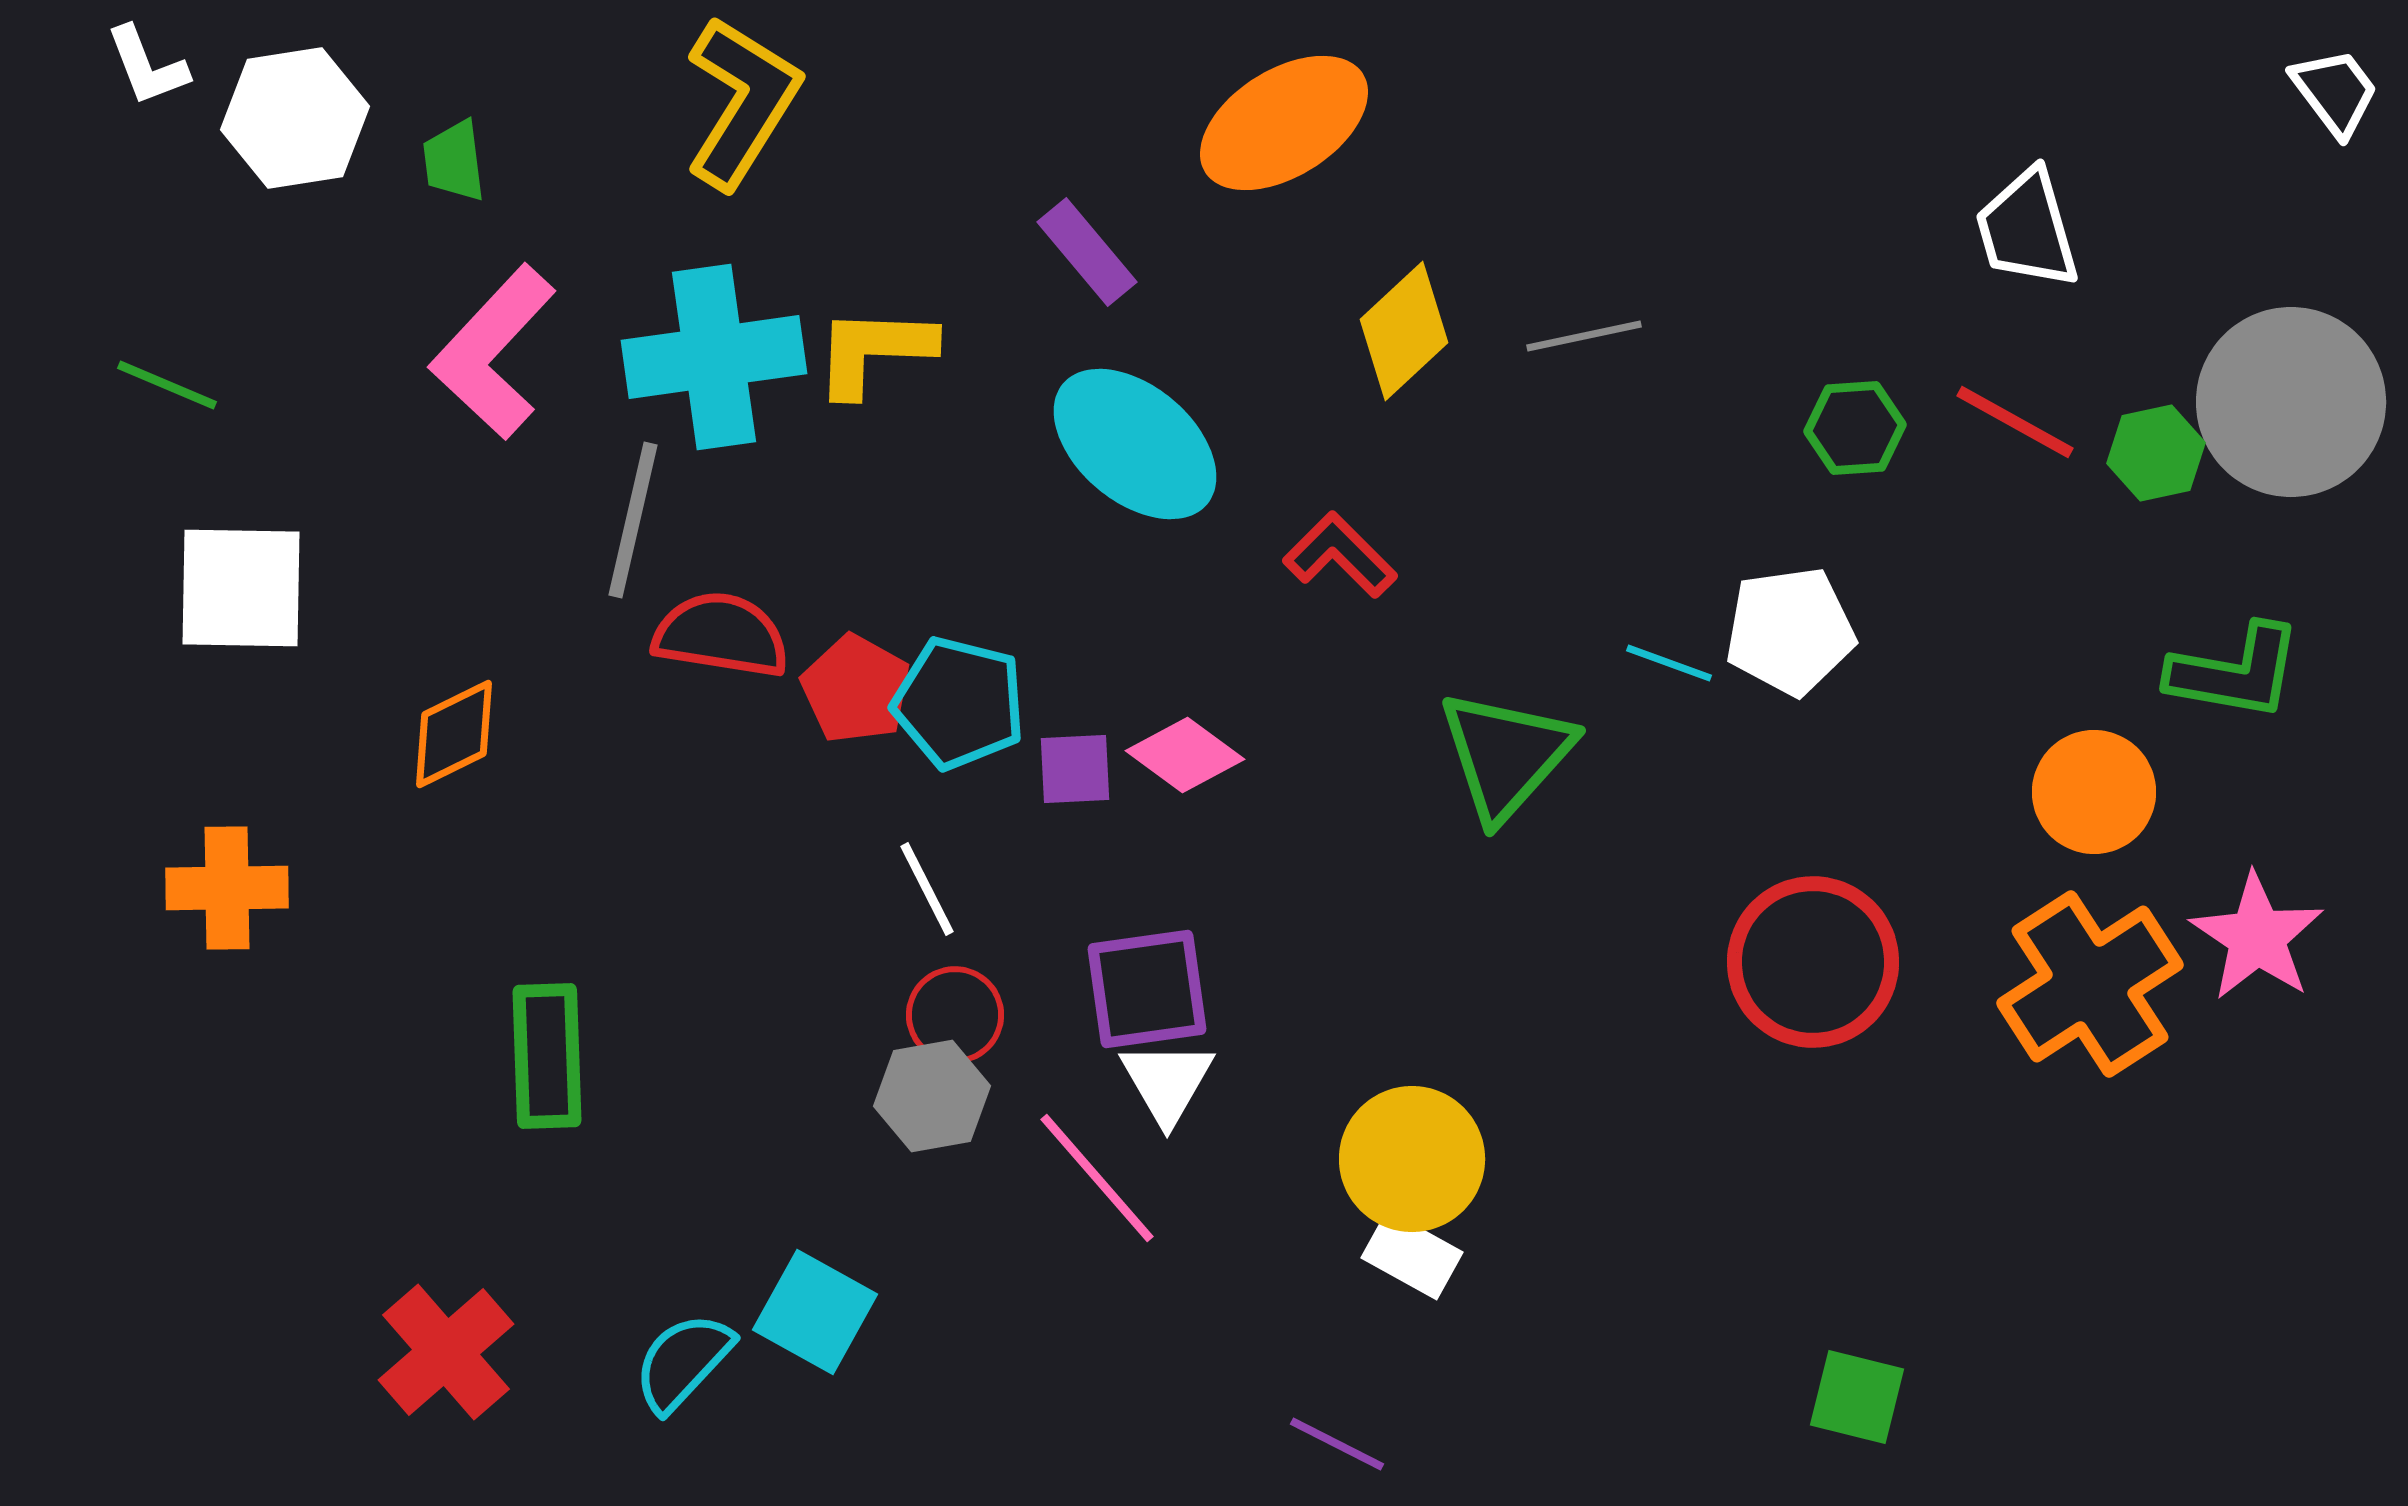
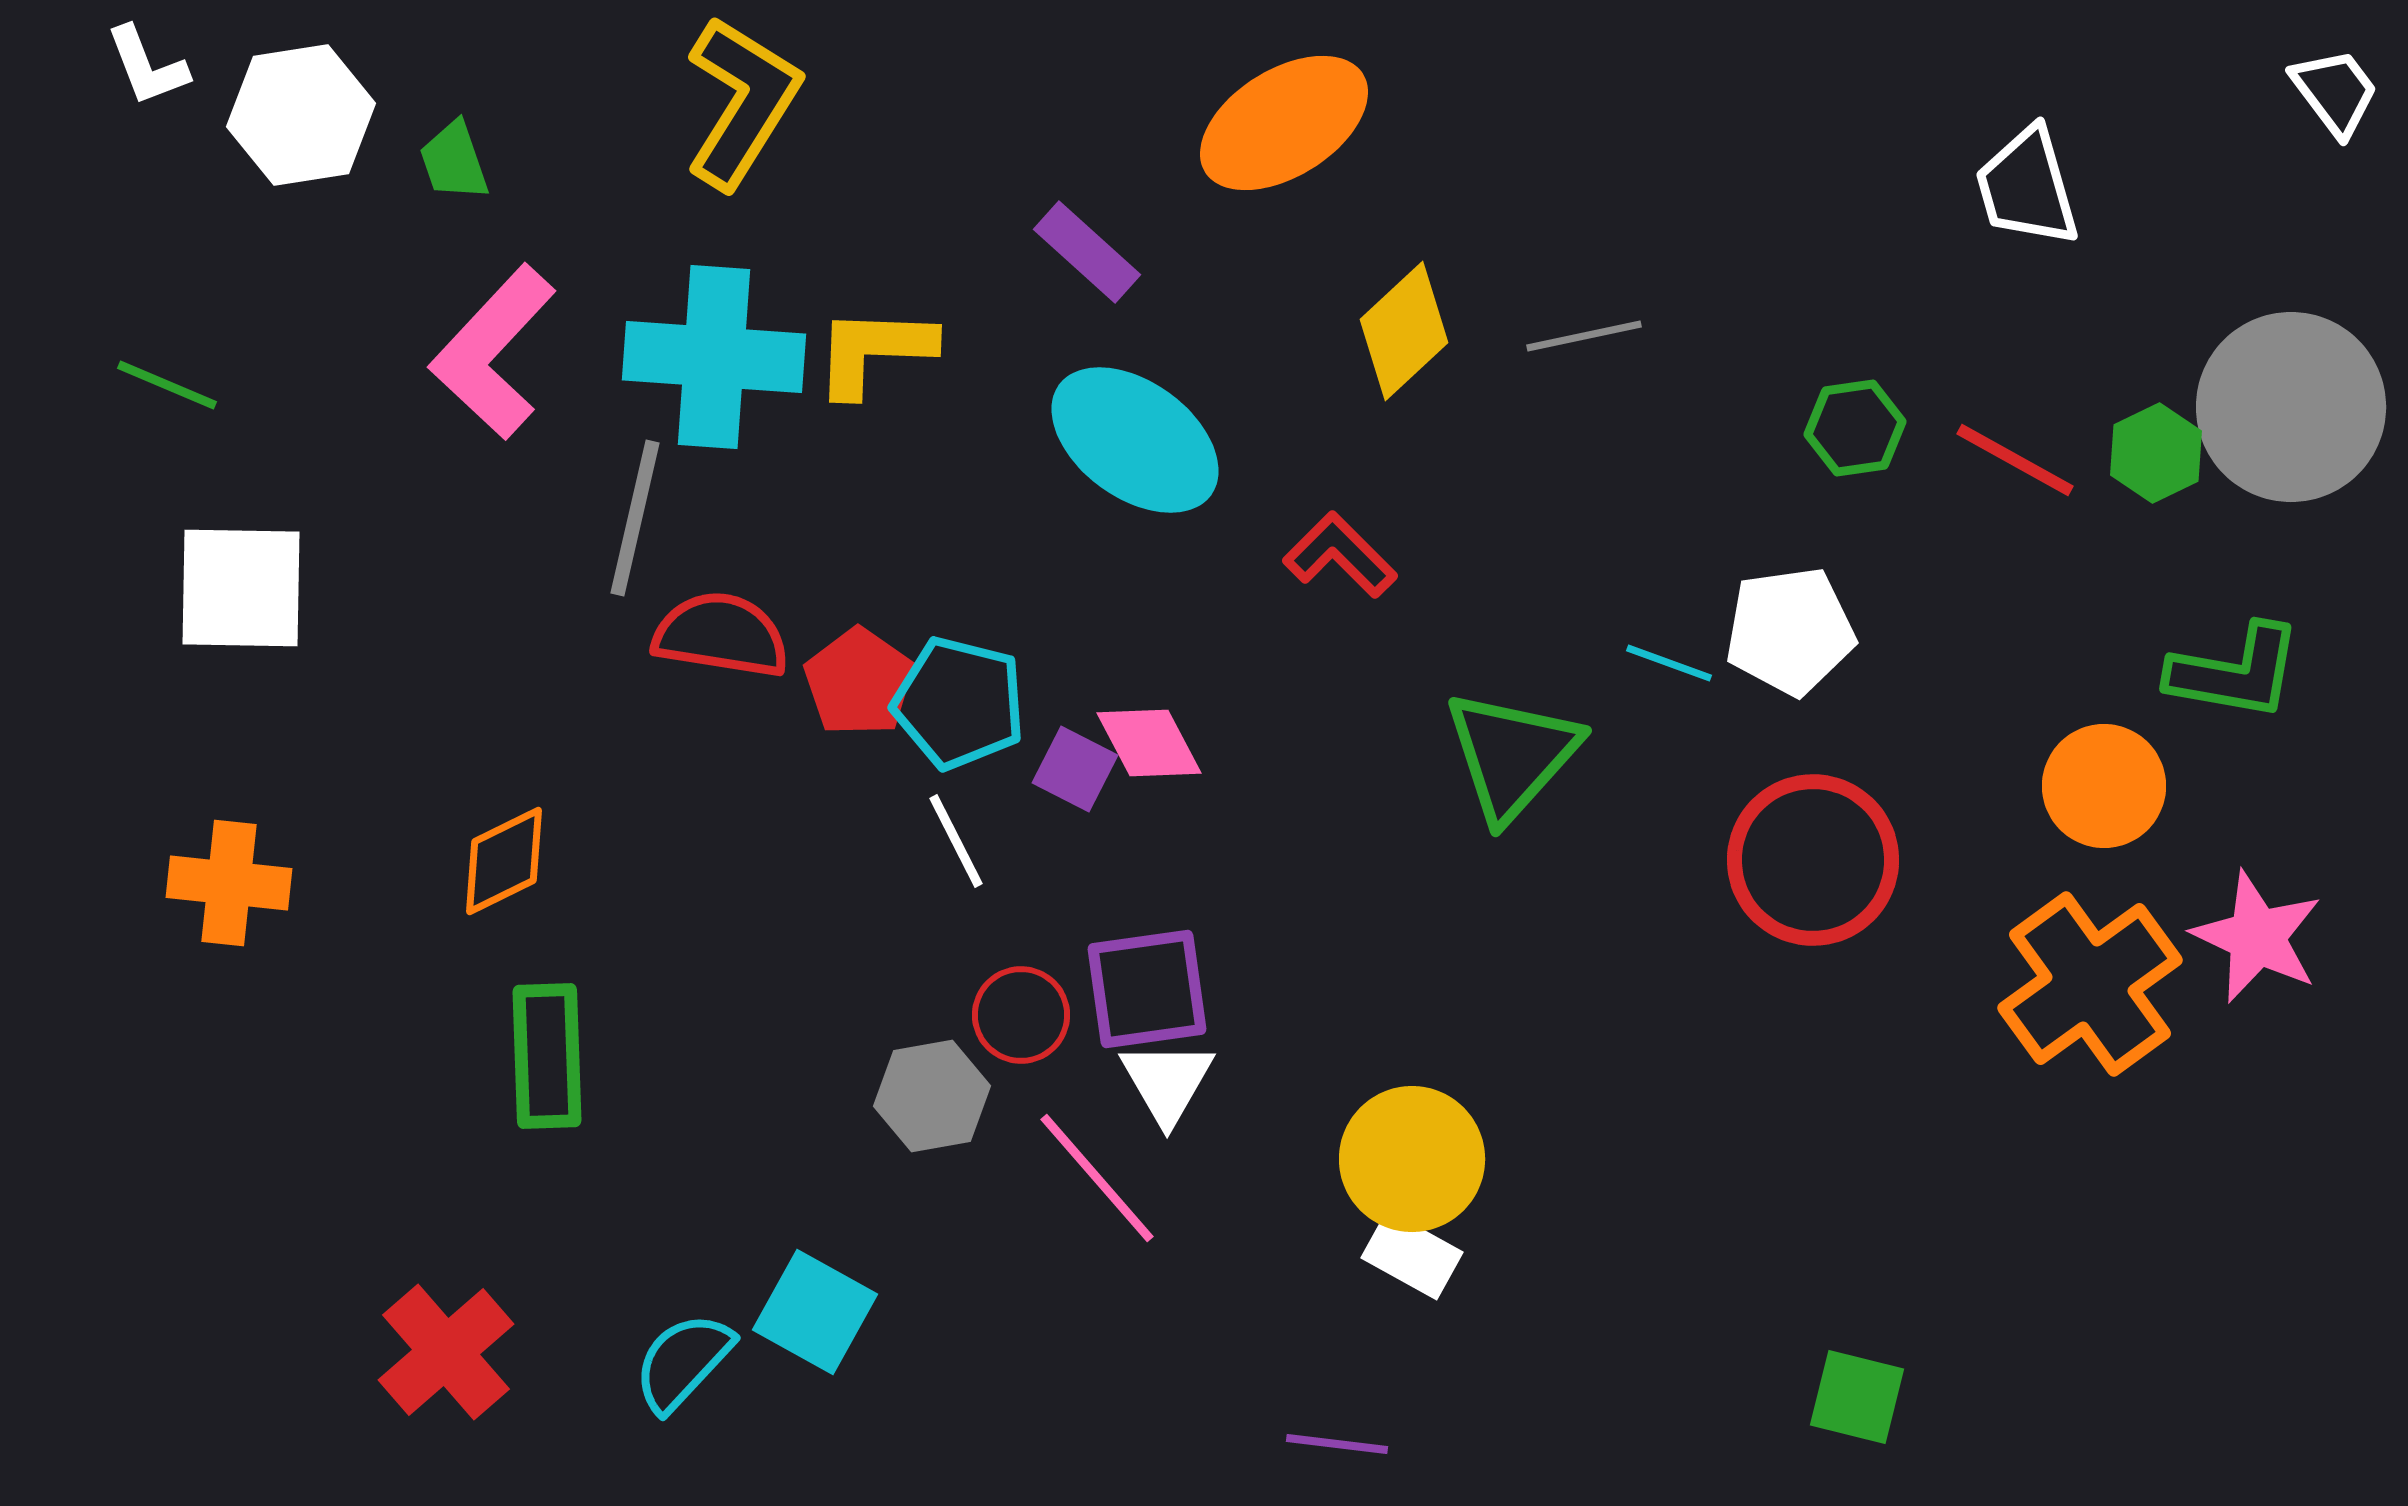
white hexagon at (295, 118): moved 6 px right, 3 px up
green trapezoid at (454, 161): rotated 12 degrees counterclockwise
white trapezoid at (2027, 229): moved 42 px up
purple rectangle at (1087, 252): rotated 8 degrees counterclockwise
cyan cross at (714, 357): rotated 12 degrees clockwise
gray circle at (2291, 402): moved 5 px down
red line at (2015, 422): moved 38 px down
green hexagon at (1855, 428): rotated 4 degrees counterclockwise
cyan ellipse at (1135, 444): moved 4 px up; rotated 4 degrees counterclockwise
green hexagon at (2156, 453): rotated 14 degrees counterclockwise
gray line at (633, 520): moved 2 px right, 2 px up
red pentagon at (856, 689): moved 3 px right, 7 px up; rotated 6 degrees clockwise
orange diamond at (454, 734): moved 50 px right, 127 px down
pink diamond at (1185, 755): moved 36 px left, 12 px up; rotated 26 degrees clockwise
green triangle at (1506, 755): moved 6 px right
purple square at (1075, 769): rotated 30 degrees clockwise
orange circle at (2094, 792): moved 10 px right, 6 px up
orange cross at (227, 888): moved 2 px right, 5 px up; rotated 7 degrees clockwise
white line at (927, 889): moved 29 px right, 48 px up
pink star at (2257, 937): rotated 9 degrees counterclockwise
red circle at (1813, 962): moved 102 px up
orange cross at (2090, 984): rotated 3 degrees counterclockwise
red circle at (955, 1015): moved 66 px right
purple line at (1337, 1444): rotated 20 degrees counterclockwise
